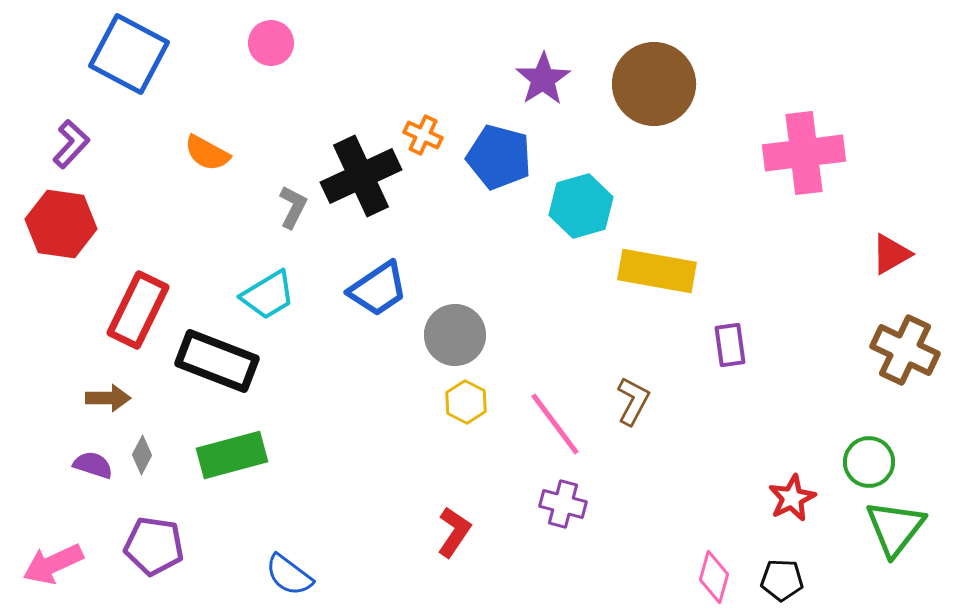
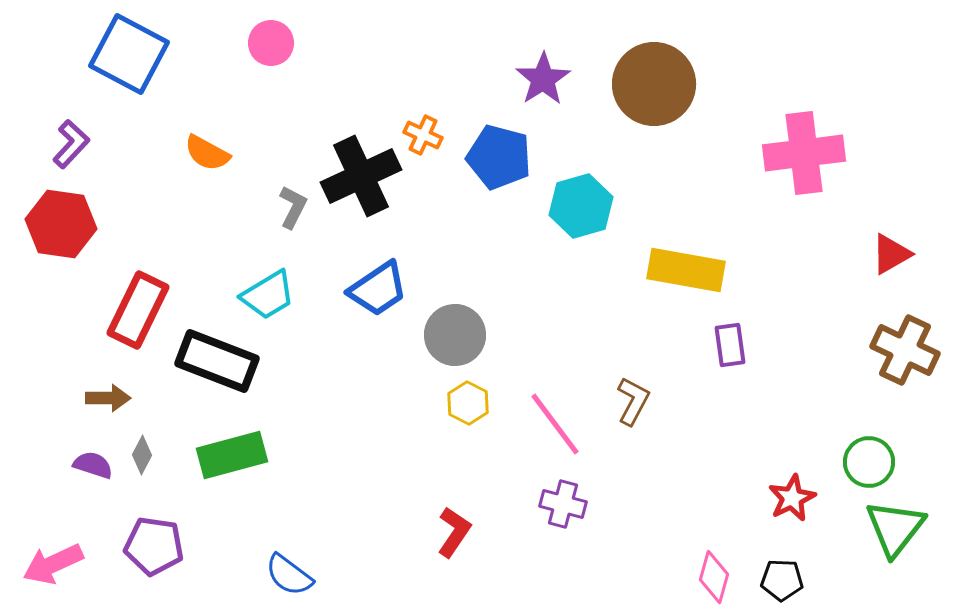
yellow rectangle: moved 29 px right, 1 px up
yellow hexagon: moved 2 px right, 1 px down
